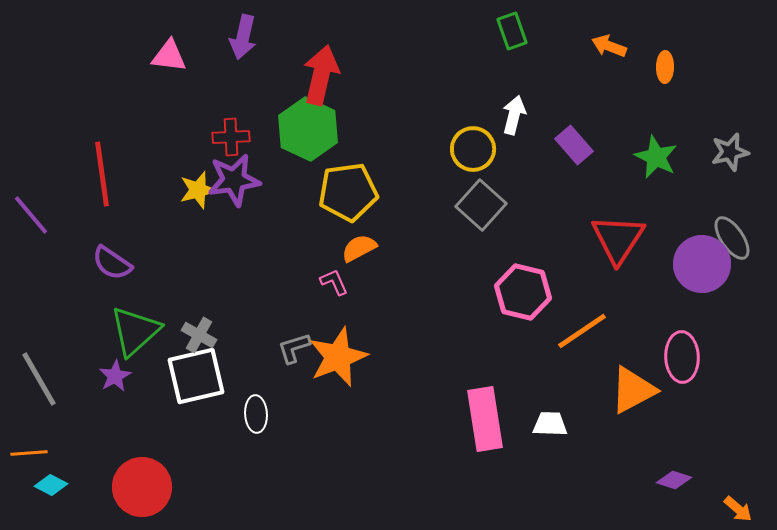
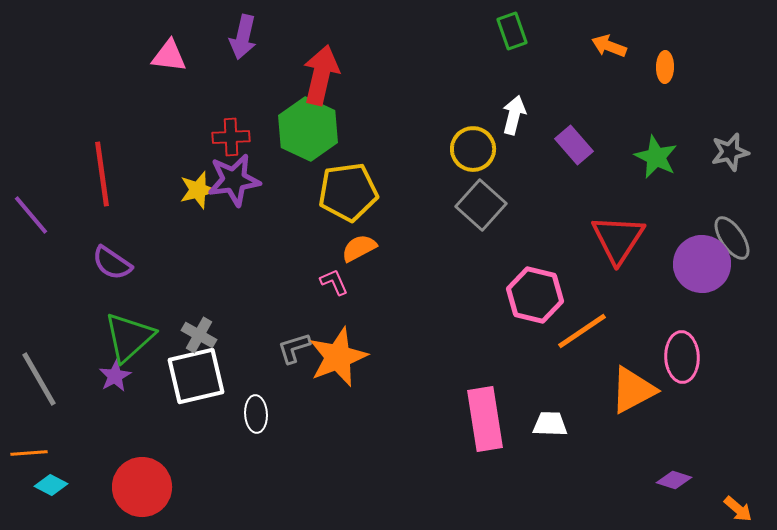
pink hexagon at (523, 292): moved 12 px right, 3 px down
green triangle at (135, 331): moved 6 px left, 6 px down
